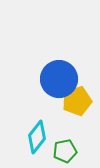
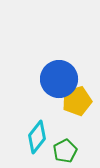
green pentagon: rotated 15 degrees counterclockwise
